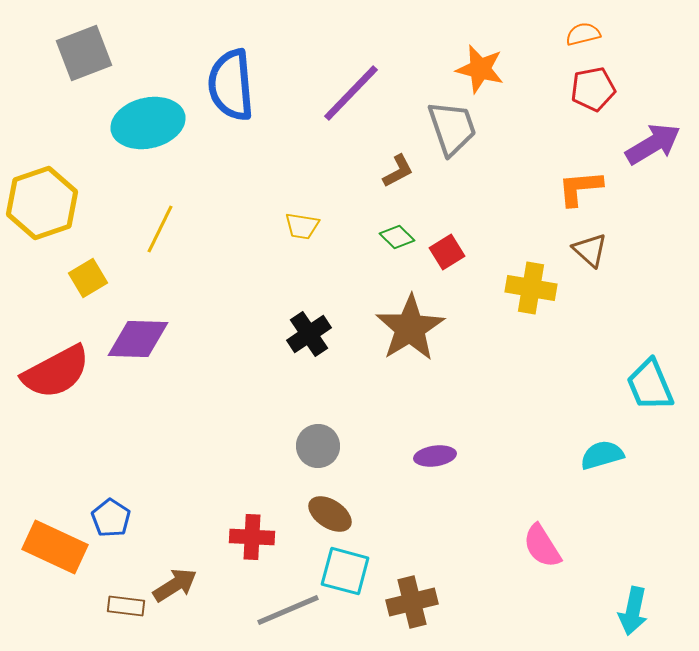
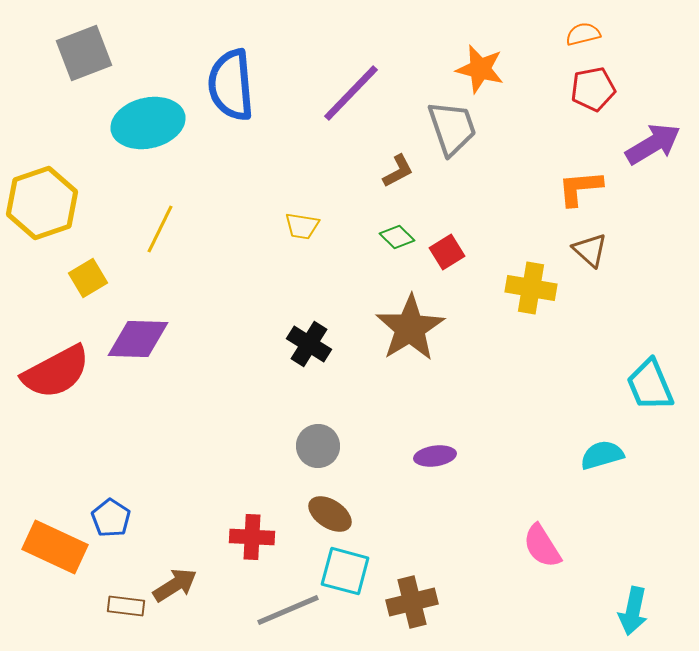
black cross: moved 10 px down; rotated 24 degrees counterclockwise
